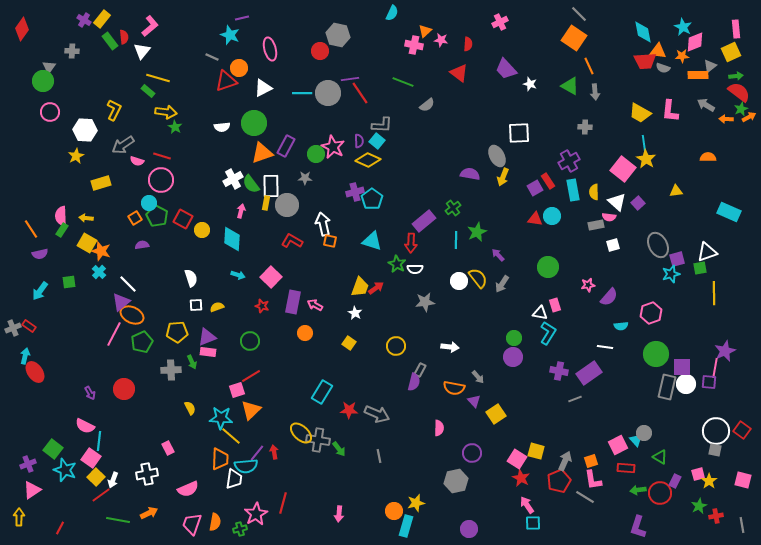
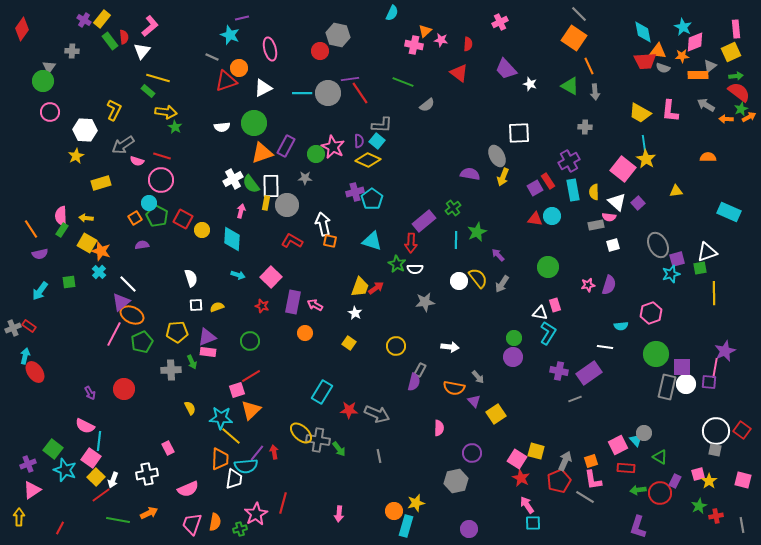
purple semicircle at (609, 297): moved 12 px up; rotated 24 degrees counterclockwise
